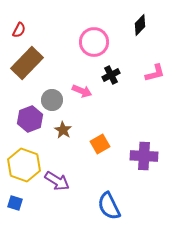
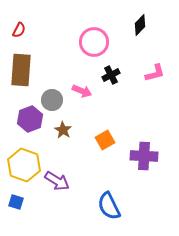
brown rectangle: moved 6 px left, 7 px down; rotated 40 degrees counterclockwise
orange square: moved 5 px right, 4 px up
blue square: moved 1 px right, 1 px up
